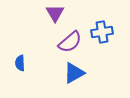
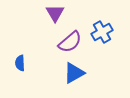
blue cross: rotated 20 degrees counterclockwise
